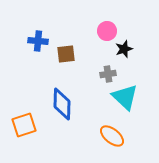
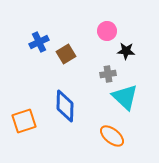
blue cross: moved 1 px right, 1 px down; rotated 30 degrees counterclockwise
black star: moved 2 px right, 2 px down; rotated 24 degrees clockwise
brown square: rotated 24 degrees counterclockwise
blue diamond: moved 3 px right, 2 px down
orange square: moved 4 px up
